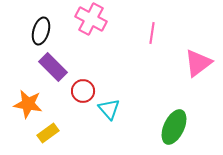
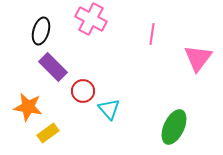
pink line: moved 1 px down
pink triangle: moved 5 px up; rotated 16 degrees counterclockwise
orange star: moved 3 px down
